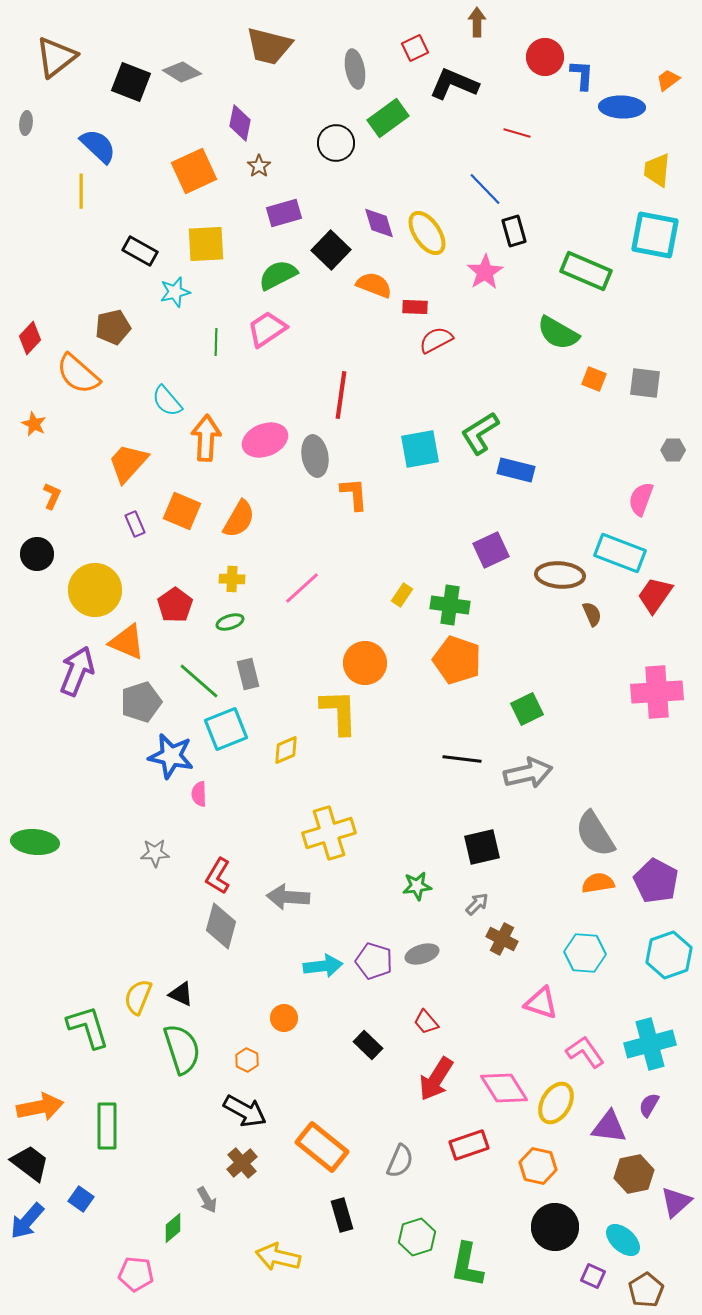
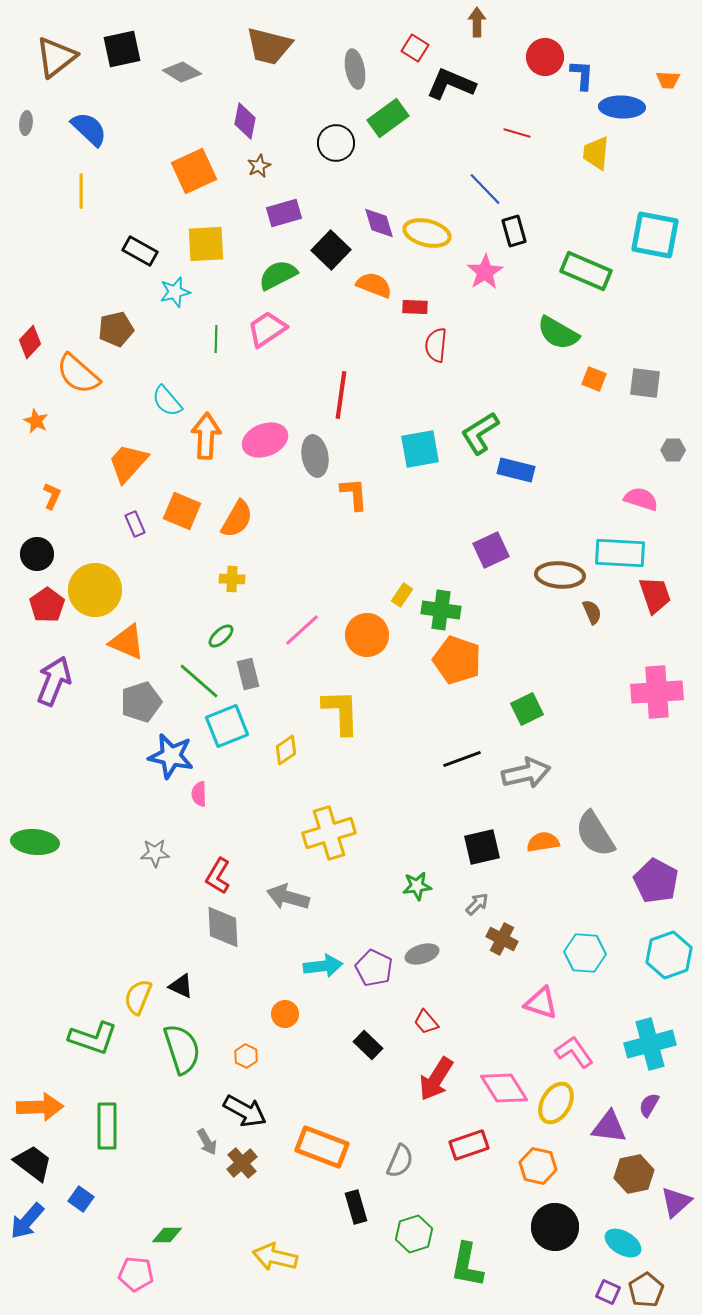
red square at (415, 48): rotated 32 degrees counterclockwise
orange trapezoid at (668, 80): rotated 140 degrees counterclockwise
black square at (131, 82): moved 9 px left, 33 px up; rotated 33 degrees counterclockwise
black L-shape at (454, 84): moved 3 px left
purple diamond at (240, 123): moved 5 px right, 2 px up
blue semicircle at (98, 146): moved 9 px left, 17 px up
brown star at (259, 166): rotated 10 degrees clockwise
yellow trapezoid at (657, 170): moved 61 px left, 17 px up
yellow ellipse at (427, 233): rotated 42 degrees counterclockwise
brown pentagon at (113, 327): moved 3 px right, 2 px down
red diamond at (30, 338): moved 4 px down
red semicircle at (436, 340): moved 5 px down; rotated 56 degrees counterclockwise
green line at (216, 342): moved 3 px up
orange star at (34, 424): moved 2 px right, 3 px up
orange arrow at (206, 438): moved 2 px up
pink semicircle at (641, 499): rotated 88 degrees clockwise
orange semicircle at (239, 519): moved 2 px left
cyan rectangle at (620, 553): rotated 18 degrees counterclockwise
pink line at (302, 588): moved 42 px down
red trapezoid at (655, 595): rotated 126 degrees clockwise
red pentagon at (175, 605): moved 128 px left
green cross at (450, 605): moved 9 px left, 5 px down
brown semicircle at (592, 614): moved 2 px up
green ellipse at (230, 622): moved 9 px left, 14 px down; rotated 24 degrees counterclockwise
orange circle at (365, 663): moved 2 px right, 28 px up
purple arrow at (77, 671): moved 23 px left, 10 px down
yellow L-shape at (339, 712): moved 2 px right
cyan square at (226, 729): moved 1 px right, 3 px up
yellow diamond at (286, 750): rotated 12 degrees counterclockwise
black line at (462, 759): rotated 27 degrees counterclockwise
gray arrow at (528, 773): moved 2 px left
orange semicircle at (598, 883): moved 55 px left, 41 px up
gray arrow at (288, 897): rotated 12 degrees clockwise
gray diamond at (221, 926): moved 2 px right, 1 px down; rotated 18 degrees counterclockwise
purple pentagon at (374, 961): moved 7 px down; rotated 9 degrees clockwise
black triangle at (181, 994): moved 8 px up
orange circle at (284, 1018): moved 1 px right, 4 px up
green L-shape at (88, 1027): moved 5 px right, 11 px down; rotated 126 degrees clockwise
pink L-shape at (585, 1052): moved 11 px left
orange hexagon at (247, 1060): moved 1 px left, 4 px up
orange arrow at (40, 1107): rotated 9 degrees clockwise
orange rectangle at (322, 1147): rotated 18 degrees counterclockwise
black trapezoid at (30, 1163): moved 3 px right
gray arrow at (207, 1200): moved 58 px up
black rectangle at (342, 1215): moved 14 px right, 8 px up
green diamond at (173, 1228): moved 6 px left, 7 px down; rotated 40 degrees clockwise
green hexagon at (417, 1237): moved 3 px left, 3 px up
cyan ellipse at (623, 1240): moved 3 px down; rotated 12 degrees counterclockwise
yellow arrow at (278, 1257): moved 3 px left
purple square at (593, 1276): moved 15 px right, 16 px down
